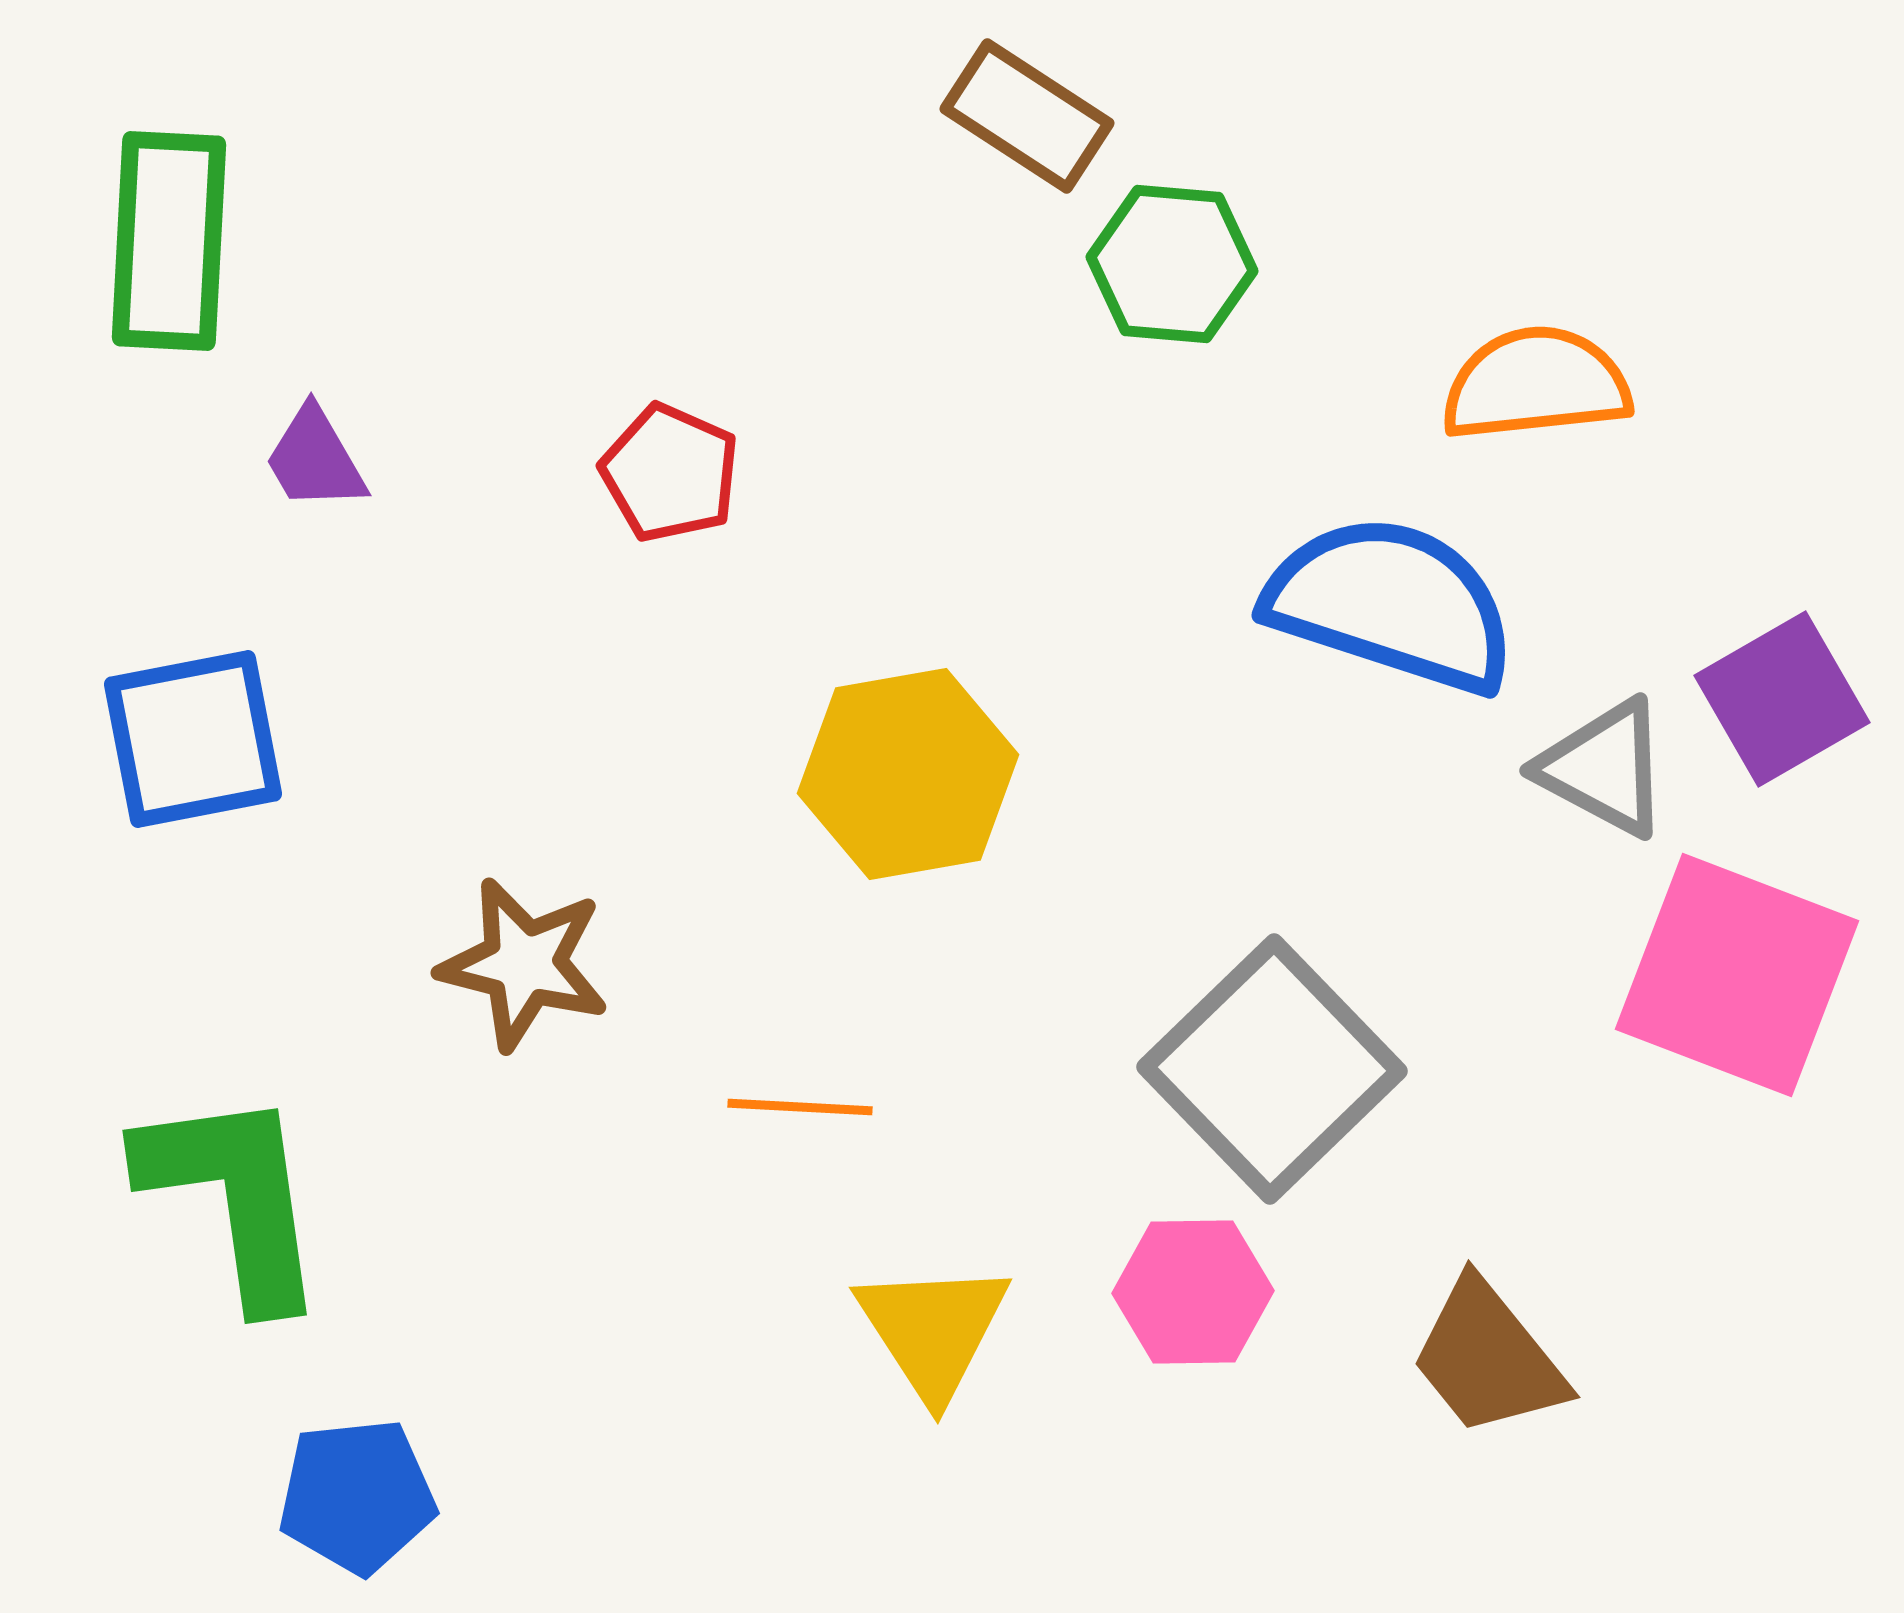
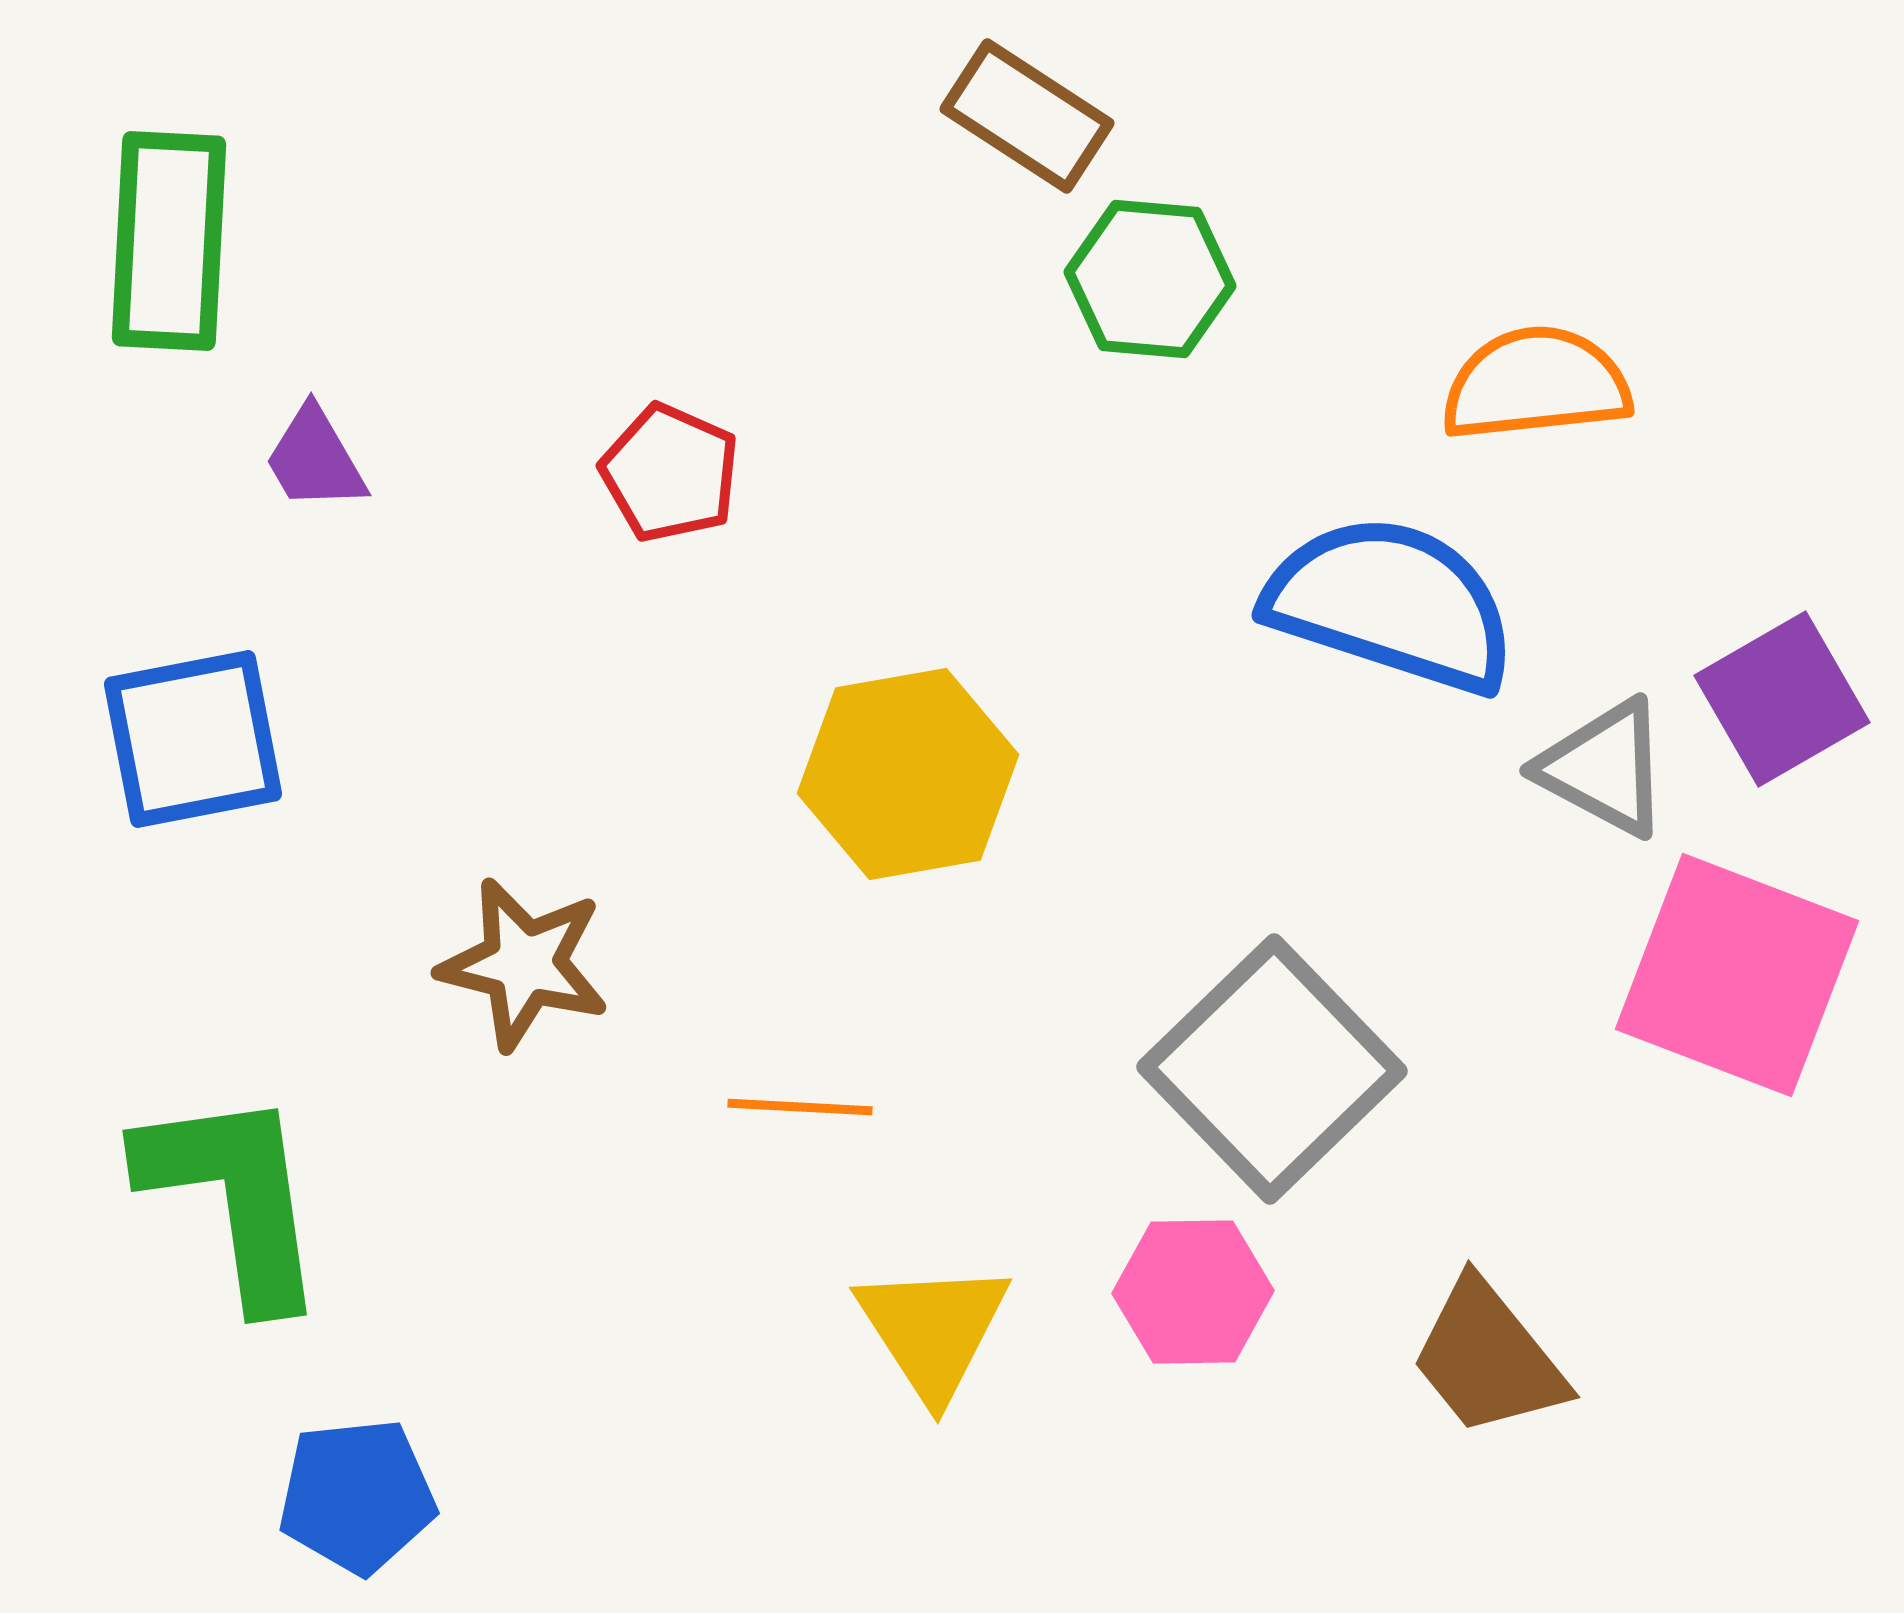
green hexagon: moved 22 px left, 15 px down
